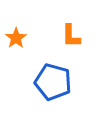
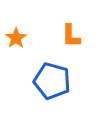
blue pentagon: moved 1 px left, 1 px up
